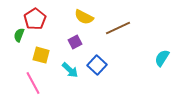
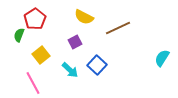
yellow square: rotated 36 degrees clockwise
